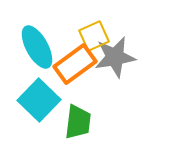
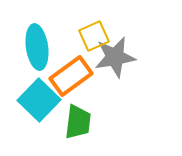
cyan ellipse: rotated 21 degrees clockwise
orange rectangle: moved 4 px left, 12 px down
